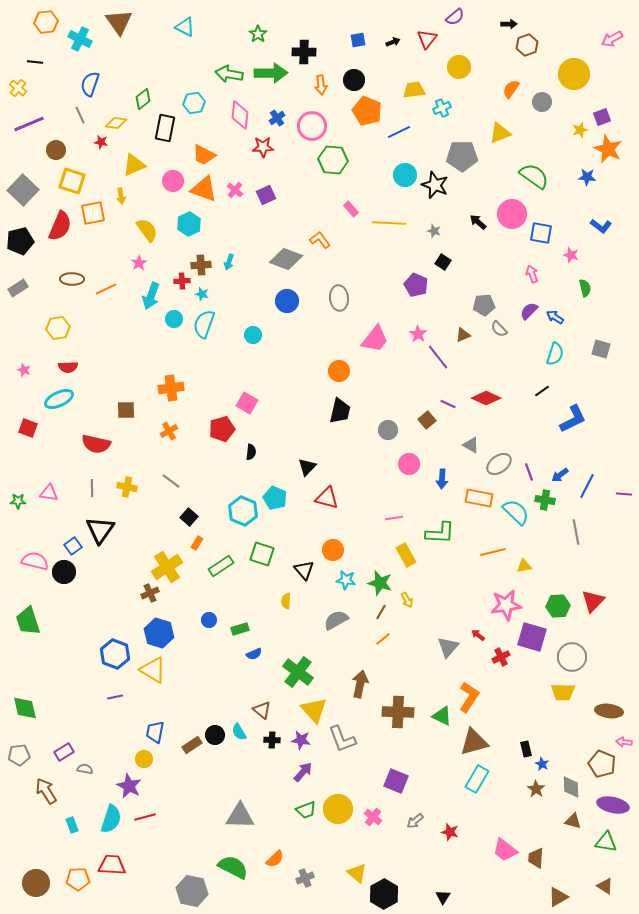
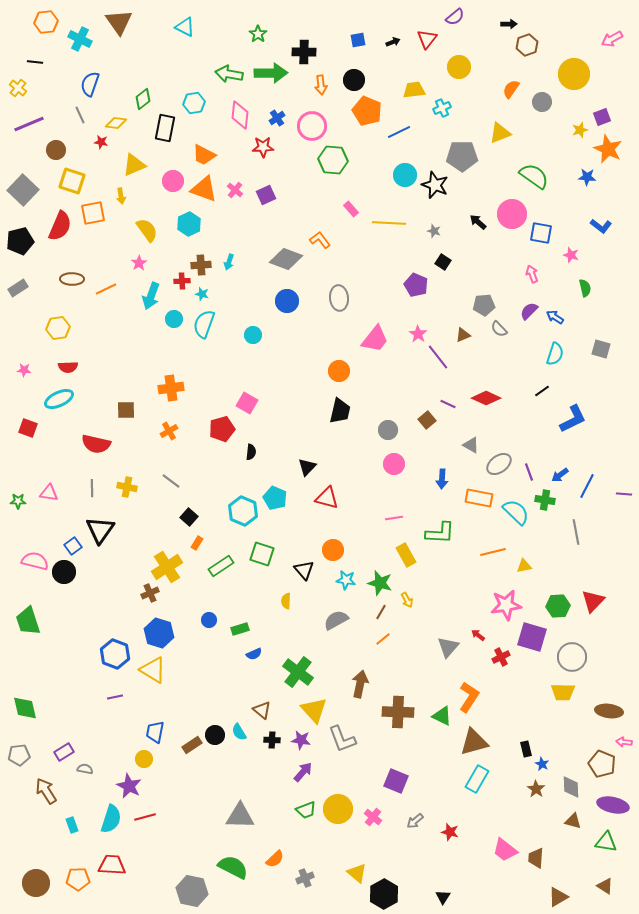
pink star at (24, 370): rotated 16 degrees counterclockwise
pink circle at (409, 464): moved 15 px left
